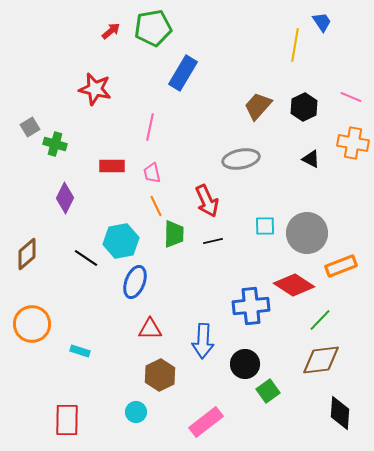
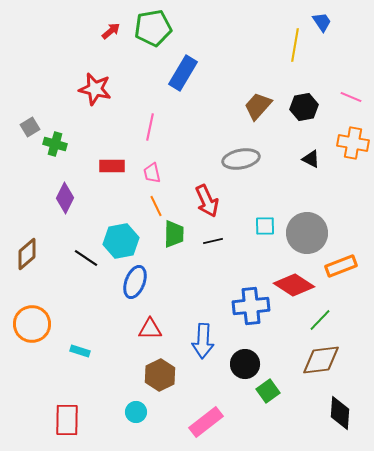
black hexagon at (304, 107): rotated 16 degrees clockwise
